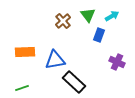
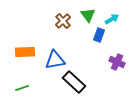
cyan arrow: moved 3 px down
